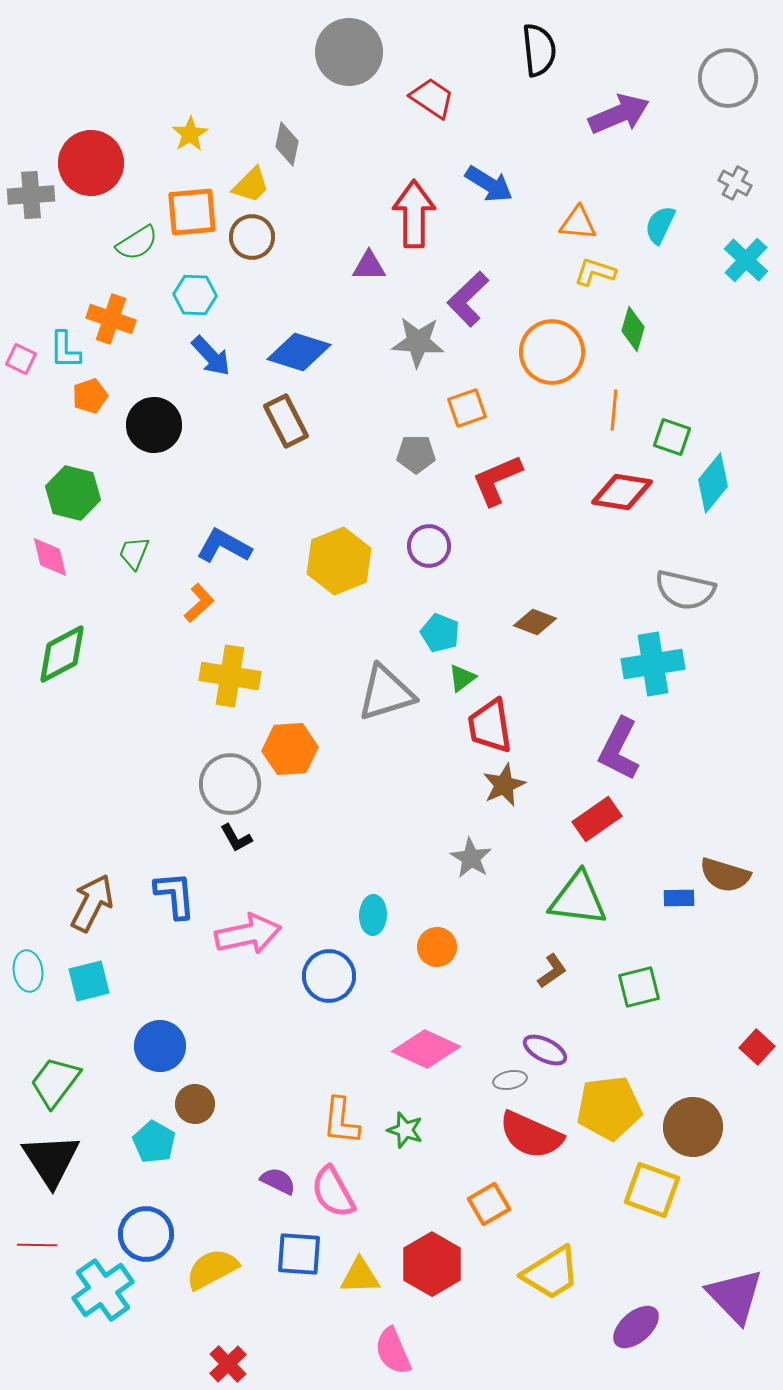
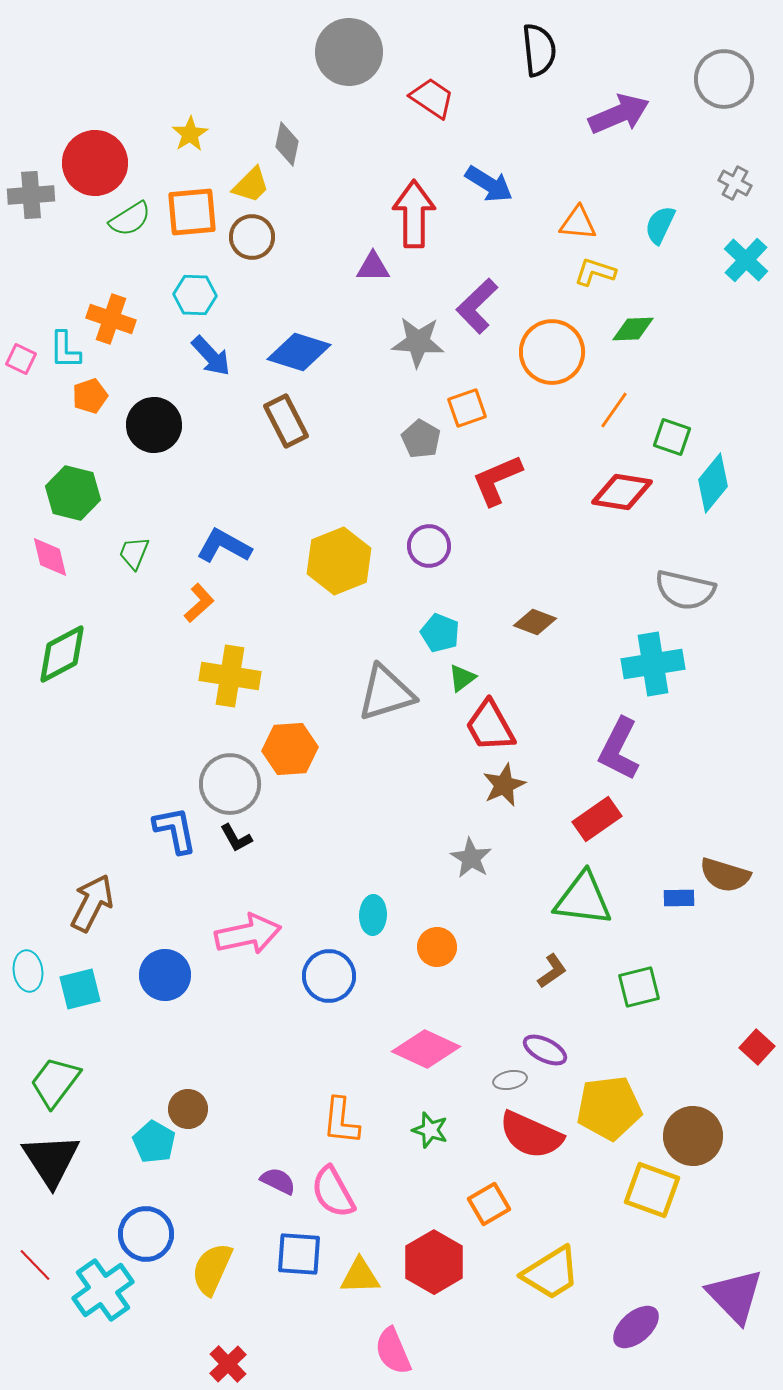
gray circle at (728, 78): moved 4 px left, 1 px down
red circle at (91, 163): moved 4 px right
green semicircle at (137, 243): moved 7 px left, 24 px up
purple triangle at (369, 266): moved 4 px right, 1 px down
purple L-shape at (468, 299): moved 9 px right, 7 px down
green diamond at (633, 329): rotated 72 degrees clockwise
orange line at (614, 410): rotated 30 degrees clockwise
gray pentagon at (416, 454): moved 5 px right, 15 px up; rotated 30 degrees clockwise
red trapezoid at (490, 726): rotated 20 degrees counterclockwise
blue L-shape at (175, 895): moved 65 px up; rotated 6 degrees counterclockwise
green triangle at (578, 899): moved 5 px right
cyan square at (89, 981): moved 9 px left, 8 px down
blue circle at (160, 1046): moved 5 px right, 71 px up
brown circle at (195, 1104): moved 7 px left, 5 px down
brown circle at (693, 1127): moved 9 px down
green star at (405, 1130): moved 25 px right
red line at (37, 1245): moved 2 px left, 20 px down; rotated 45 degrees clockwise
red hexagon at (432, 1264): moved 2 px right, 2 px up
yellow semicircle at (212, 1269): rotated 38 degrees counterclockwise
